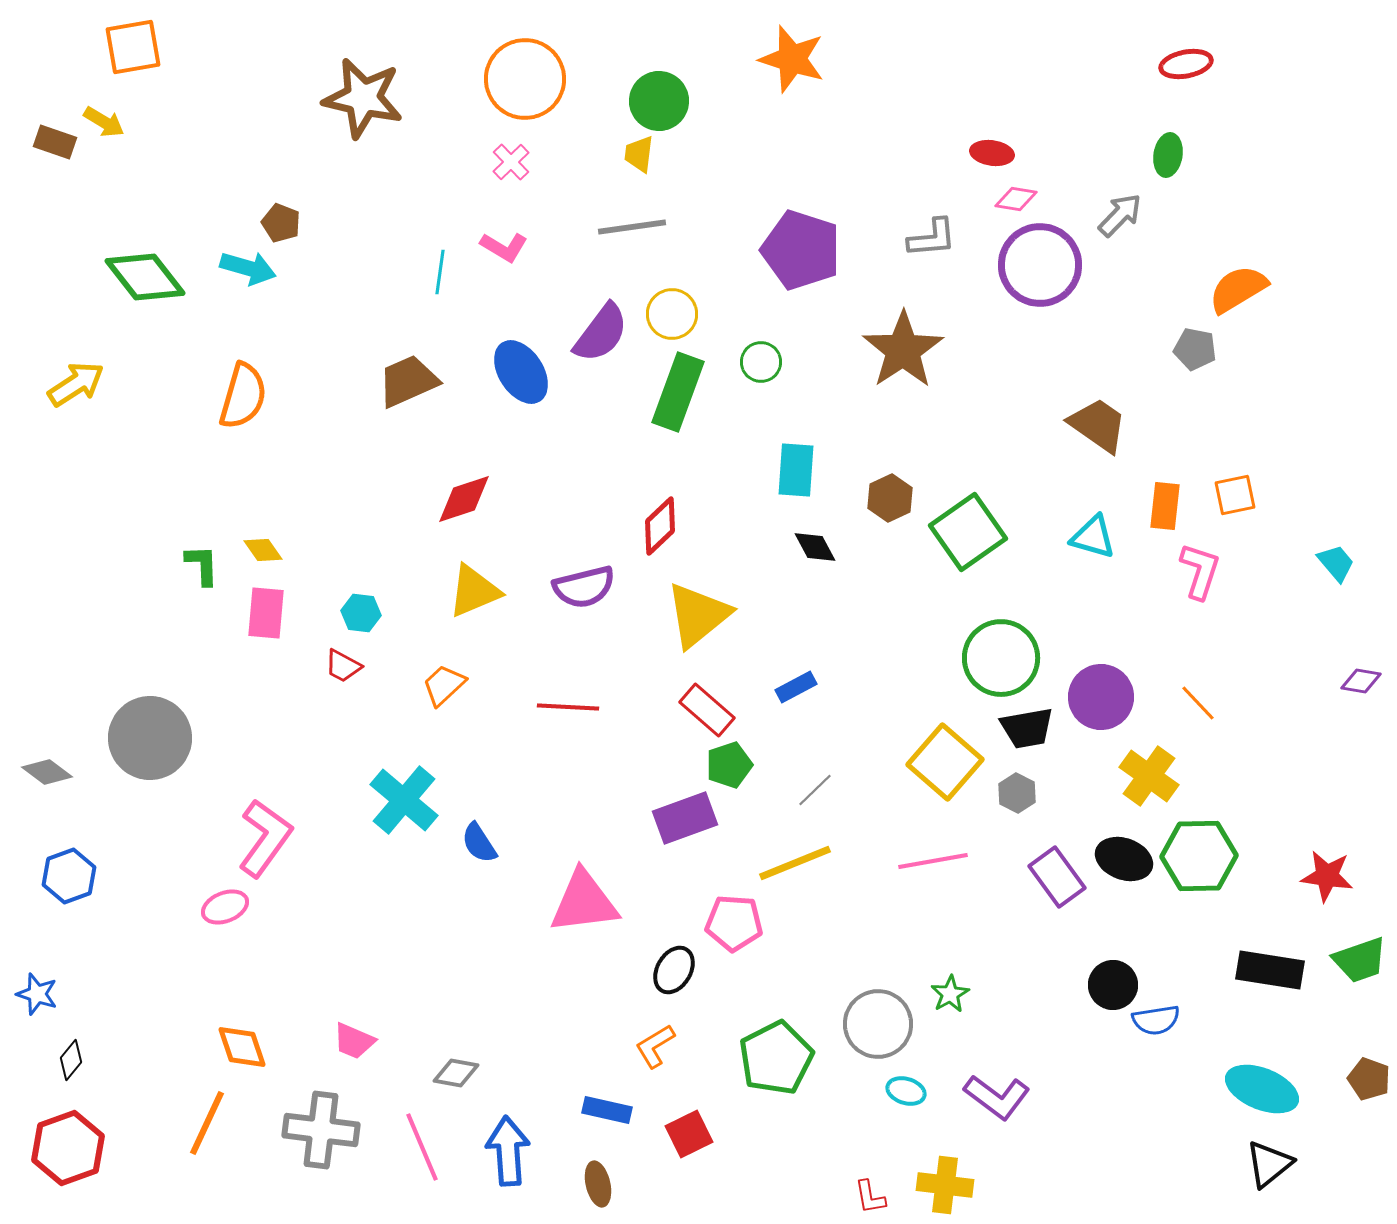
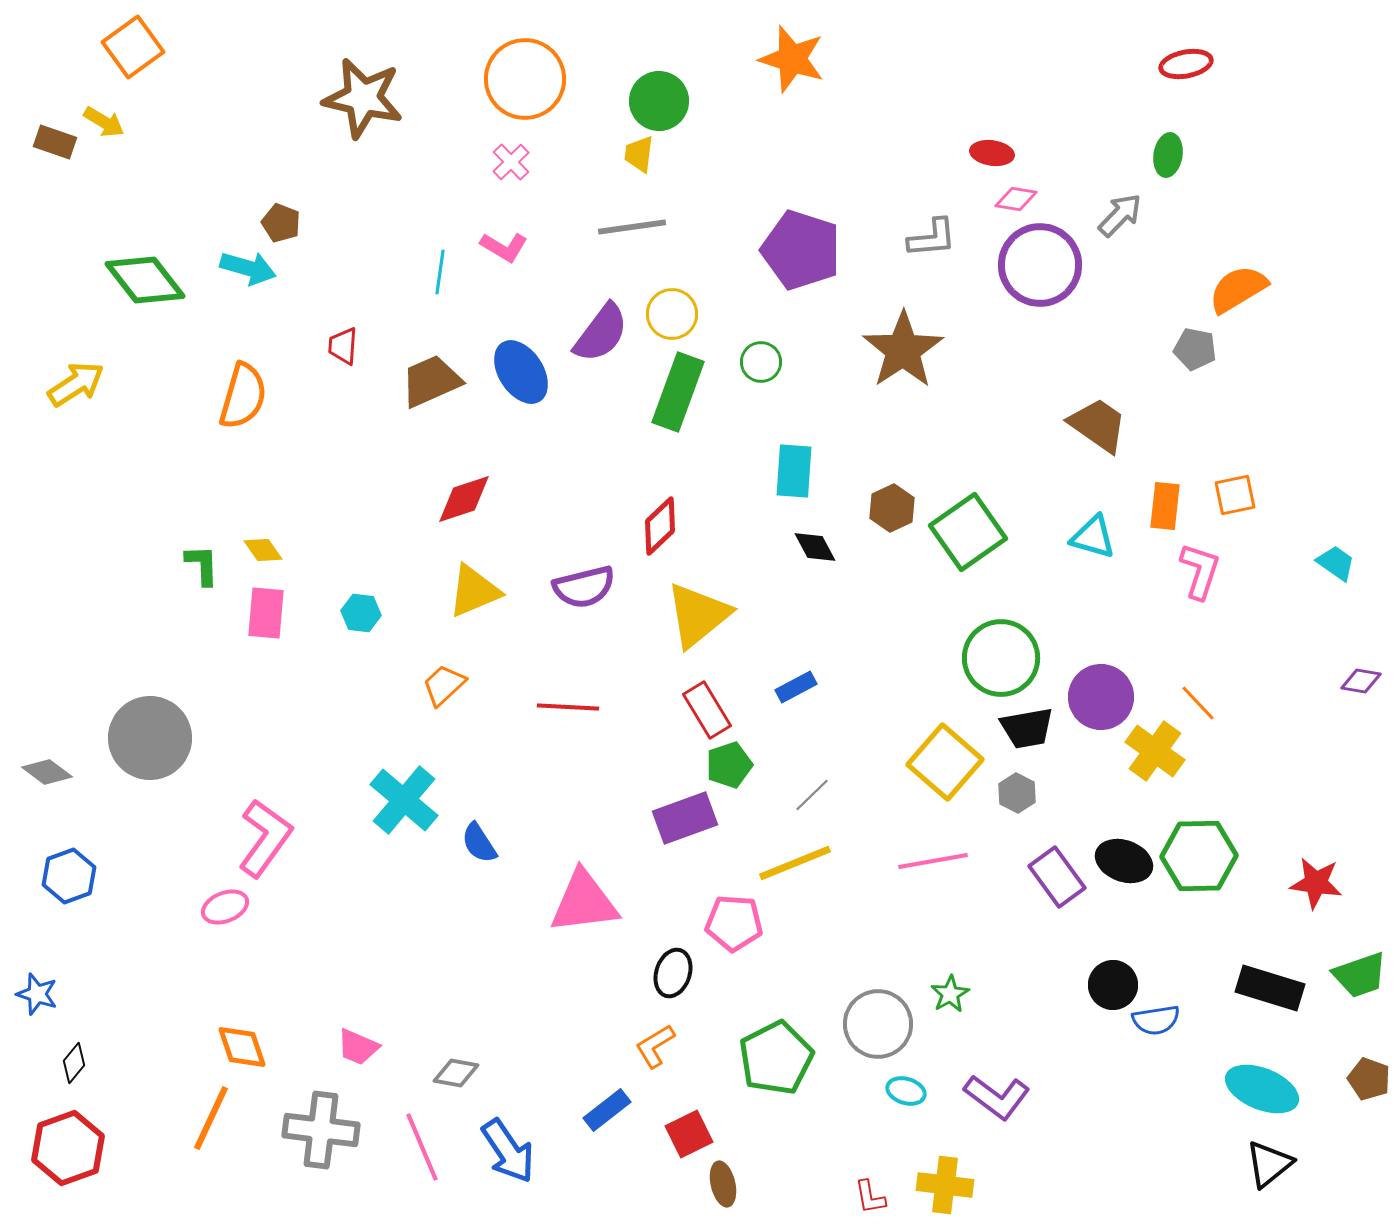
orange square at (133, 47): rotated 26 degrees counterclockwise
green diamond at (145, 277): moved 3 px down
brown trapezoid at (408, 381): moved 23 px right
cyan rectangle at (796, 470): moved 2 px left, 1 px down
brown hexagon at (890, 498): moved 2 px right, 10 px down
cyan trapezoid at (1336, 563): rotated 15 degrees counterclockwise
red trapezoid at (343, 666): moved 320 px up; rotated 66 degrees clockwise
red rectangle at (707, 710): rotated 18 degrees clockwise
yellow cross at (1149, 776): moved 6 px right, 25 px up
gray line at (815, 790): moved 3 px left, 5 px down
black ellipse at (1124, 859): moved 2 px down
red star at (1327, 876): moved 11 px left, 7 px down
green trapezoid at (1360, 960): moved 15 px down
black ellipse at (674, 970): moved 1 px left, 3 px down; rotated 12 degrees counterclockwise
black rectangle at (1270, 970): moved 18 px down; rotated 8 degrees clockwise
pink trapezoid at (354, 1041): moved 4 px right, 6 px down
black diamond at (71, 1060): moved 3 px right, 3 px down
blue rectangle at (607, 1110): rotated 51 degrees counterclockwise
orange line at (207, 1123): moved 4 px right, 5 px up
blue arrow at (508, 1151): rotated 150 degrees clockwise
brown ellipse at (598, 1184): moved 125 px right
